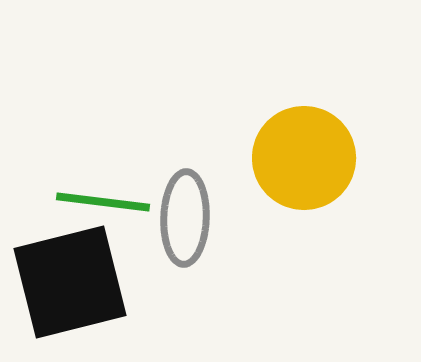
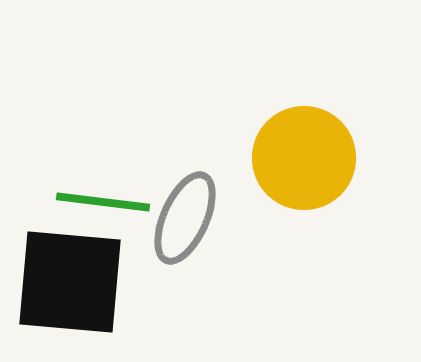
gray ellipse: rotated 22 degrees clockwise
black square: rotated 19 degrees clockwise
